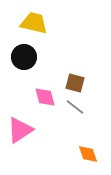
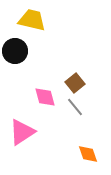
yellow trapezoid: moved 2 px left, 3 px up
black circle: moved 9 px left, 6 px up
brown square: rotated 36 degrees clockwise
gray line: rotated 12 degrees clockwise
pink triangle: moved 2 px right, 2 px down
